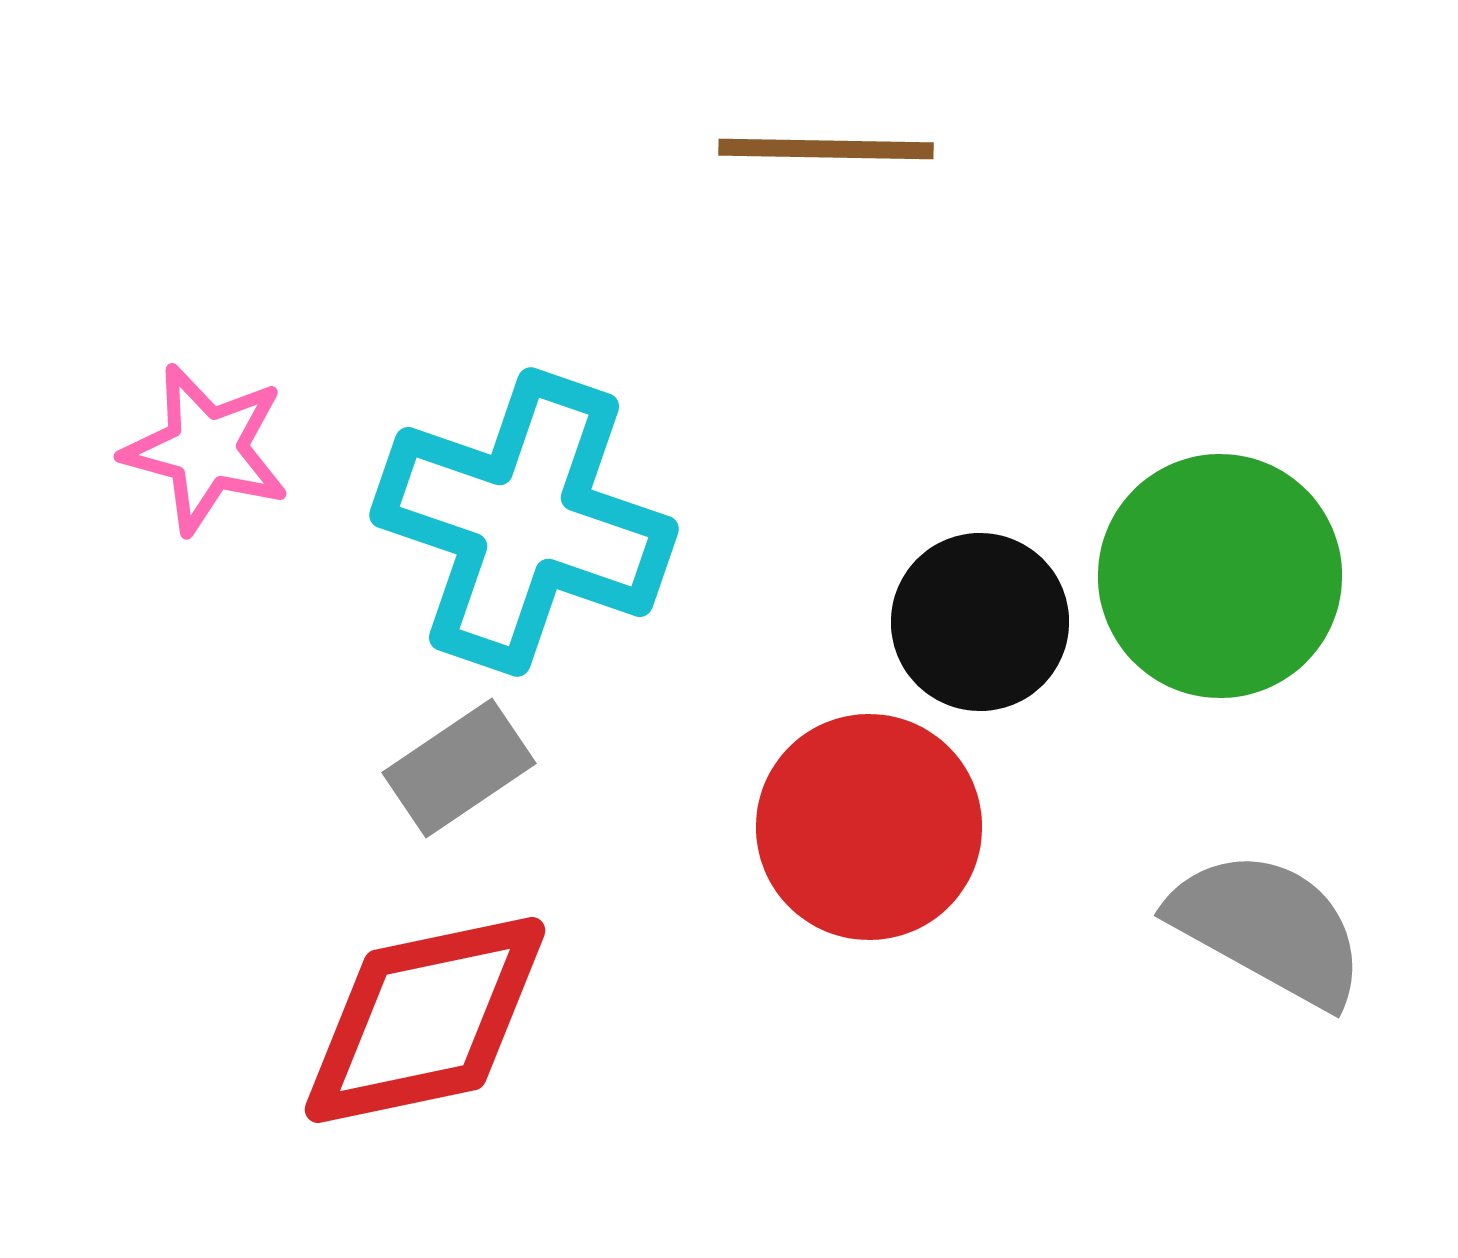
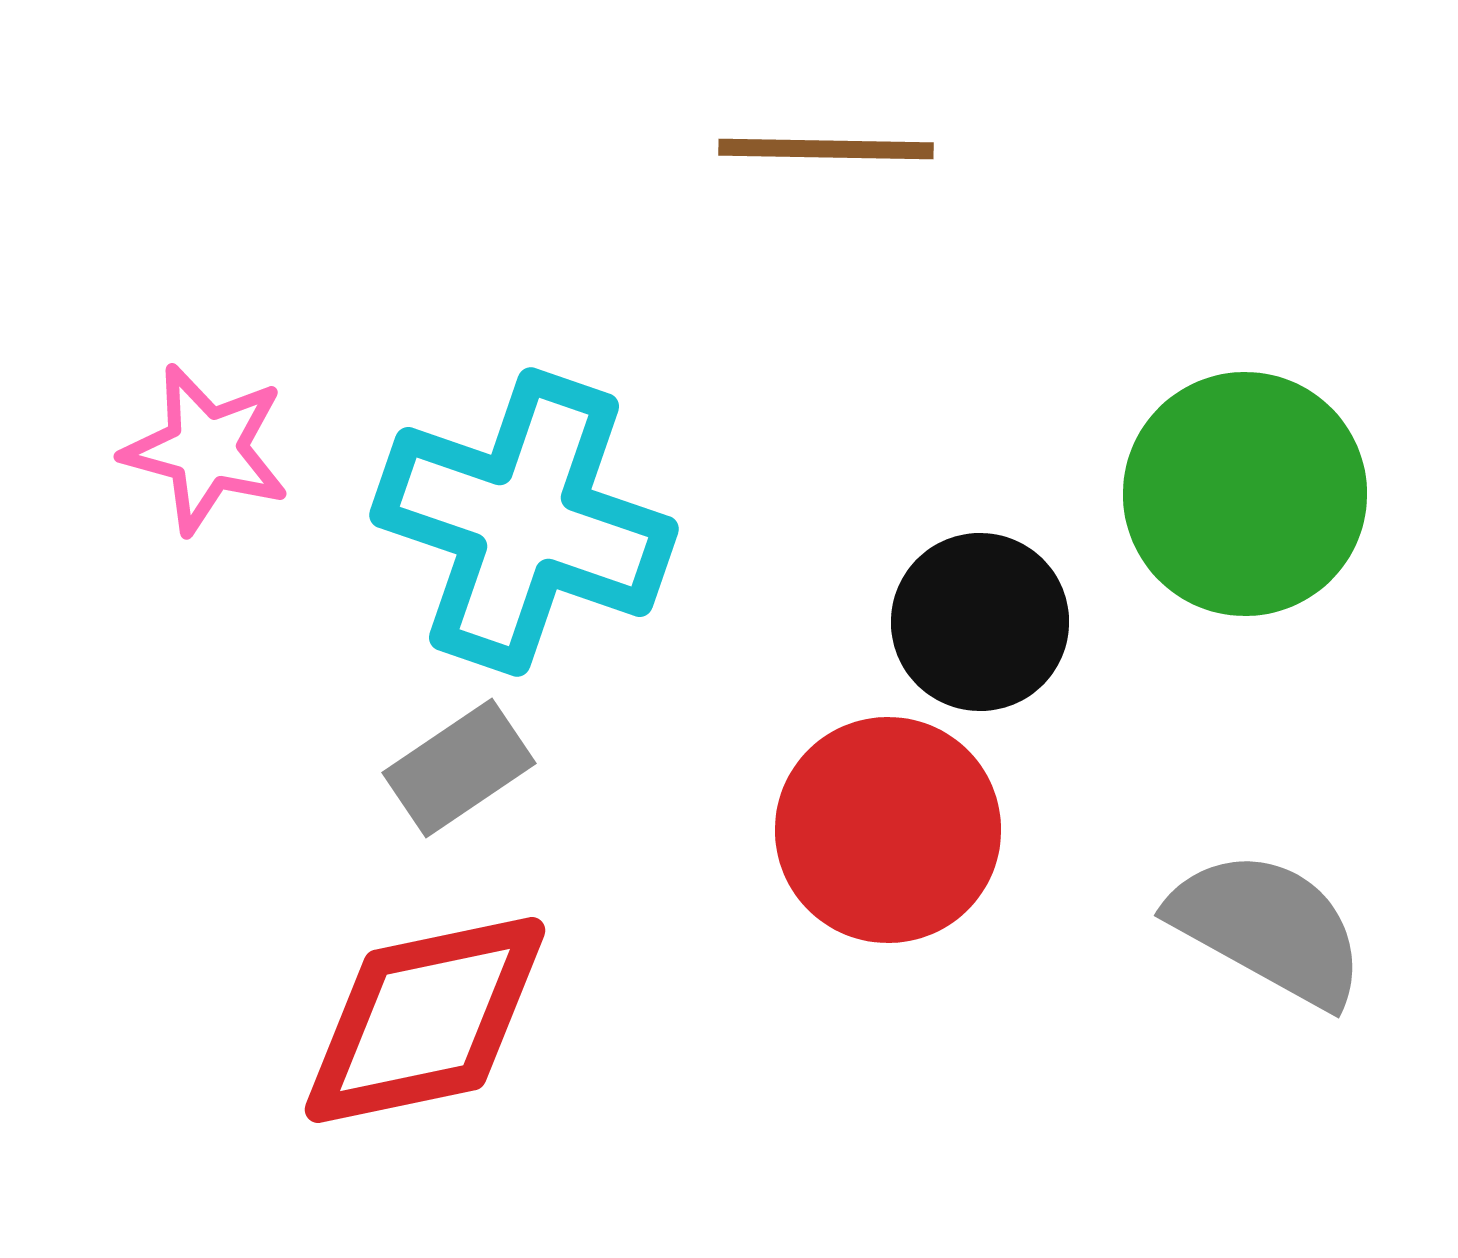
green circle: moved 25 px right, 82 px up
red circle: moved 19 px right, 3 px down
